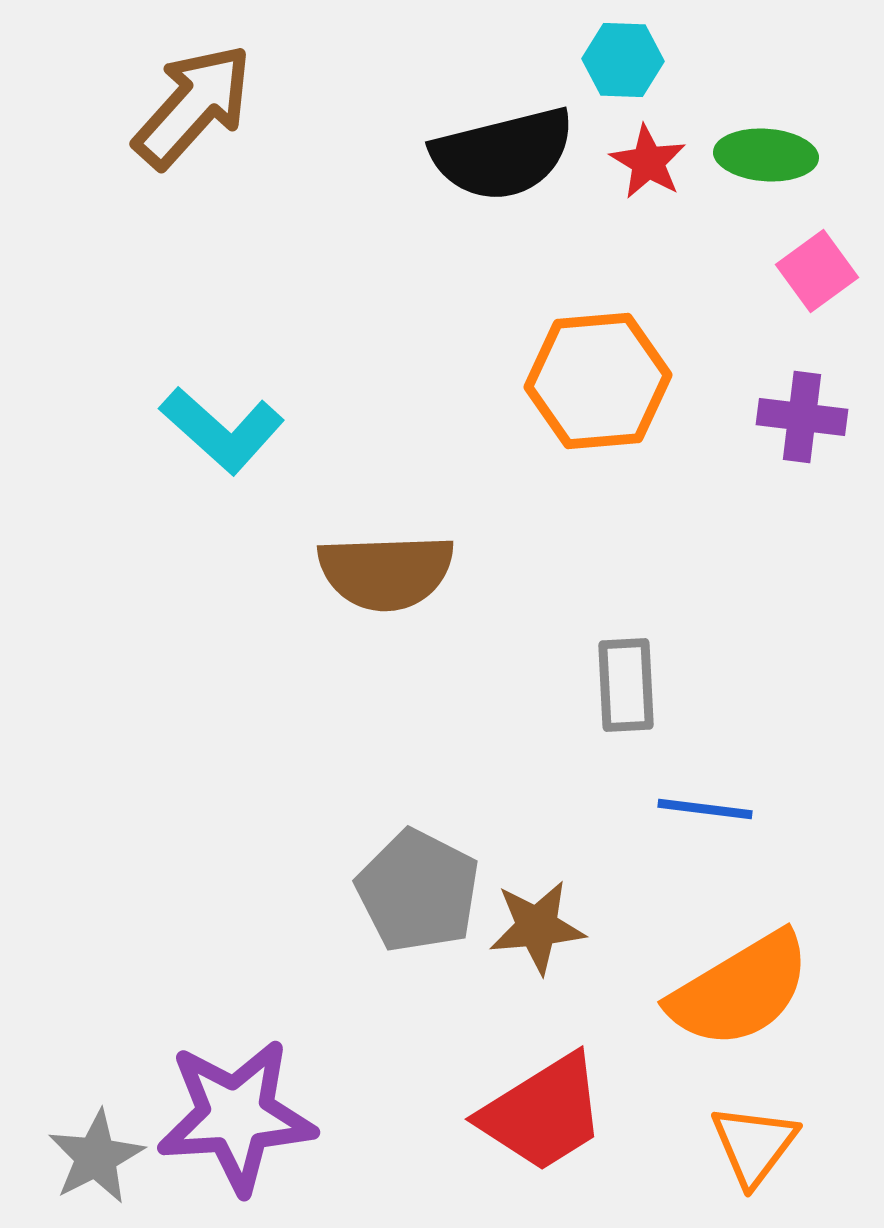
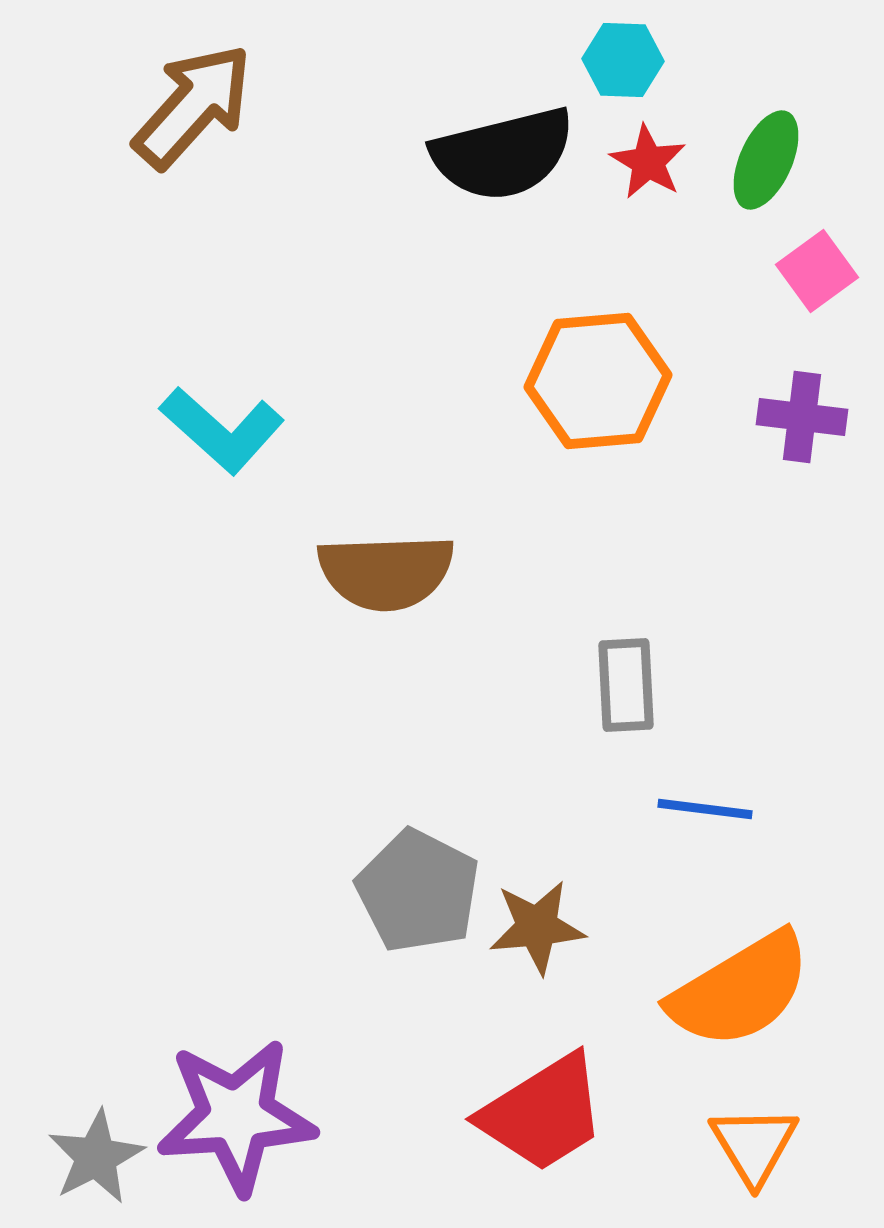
green ellipse: moved 5 px down; rotated 70 degrees counterclockwise
orange triangle: rotated 8 degrees counterclockwise
